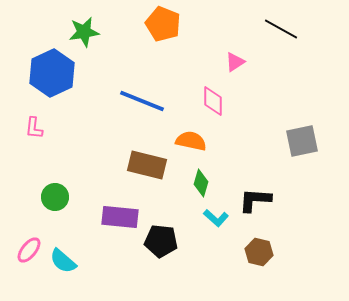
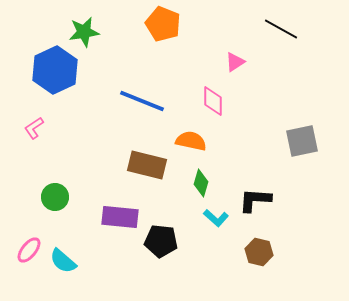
blue hexagon: moved 3 px right, 3 px up
pink L-shape: rotated 50 degrees clockwise
